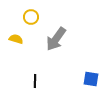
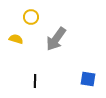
blue square: moved 3 px left
